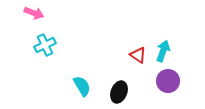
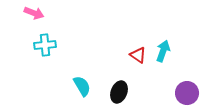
cyan cross: rotated 20 degrees clockwise
purple circle: moved 19 px right, 12 px down
